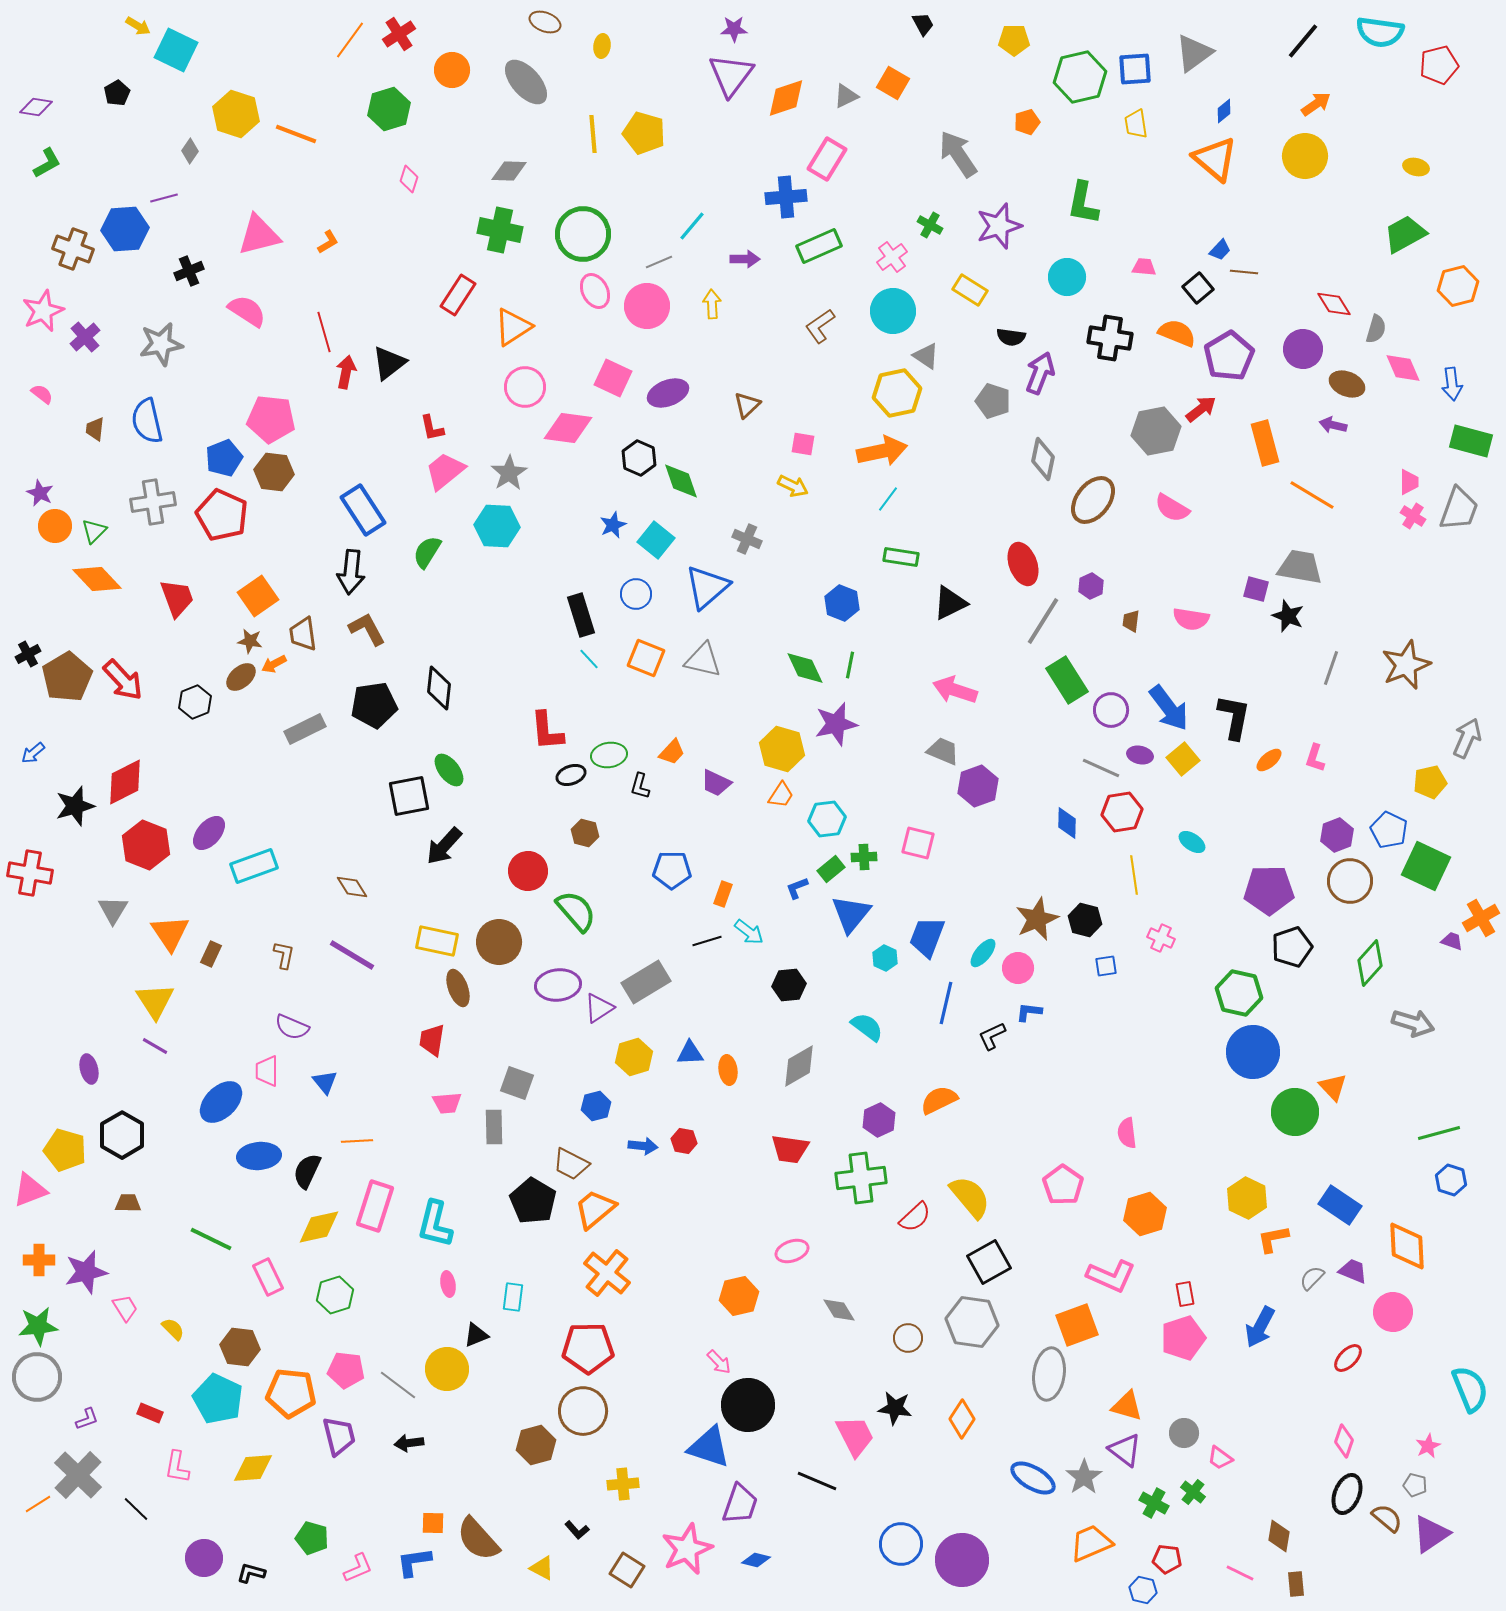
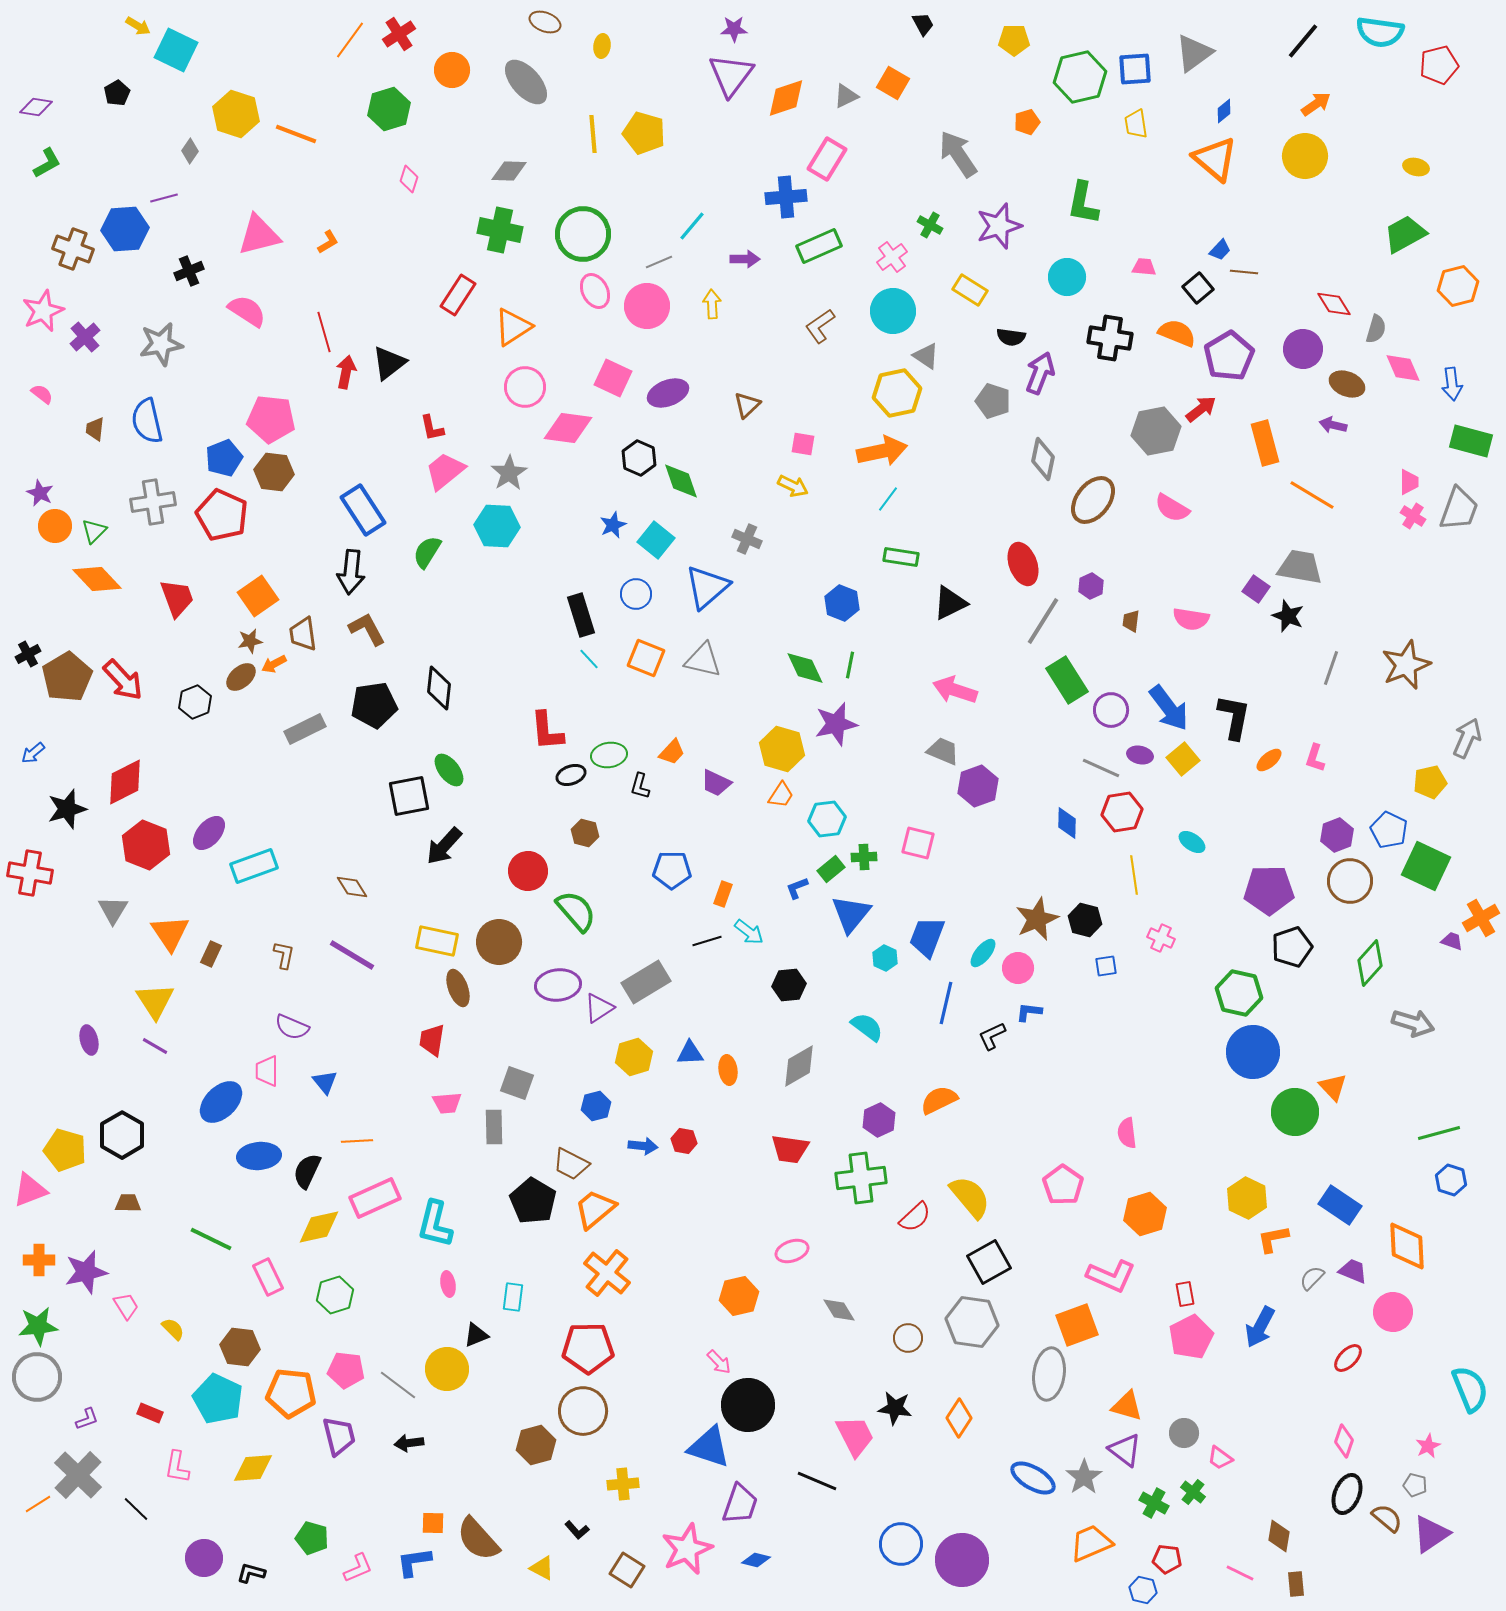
purple square at (1256, 589): rotated 20 degrees clockwise
brown star at (250, 641): rotated 20 degrees counterclockwise
black star at (75, 806): moved 8 px left, 3 px down
purple ellipse at (89, 1069): moved 29 px up
pink rectangle at (375, 1206): moved 8 px up; rotated 48 degrees clockwise
pink trapezoid at (125, 1308): moved 1 px right, 2 px up
pink pentagon at (1183, 1338): moved 8 px right, 1 px up; rotated 9 degrees counterclockwise
orange diamond at (962, 1419): moved 3 px left, 1 px up
